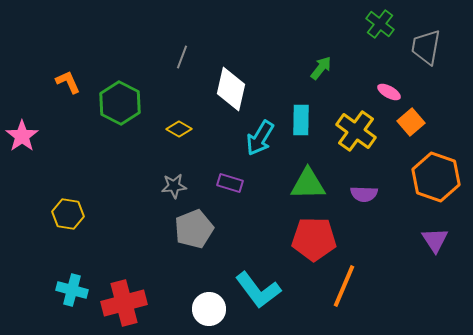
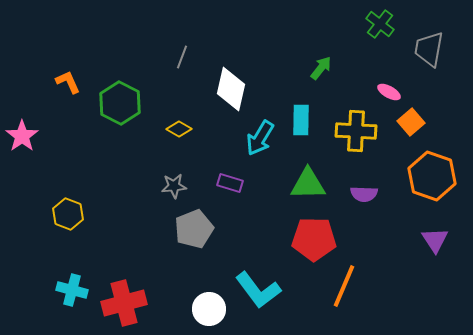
gray trapezoid: moved 3 px right, 2 px down
yellow cross: rotated 33 degrees counterclockwise
orange hexagon: moved 4 px left, 1 px up
yellow hexagon: rotated 12 degrees clockwise
